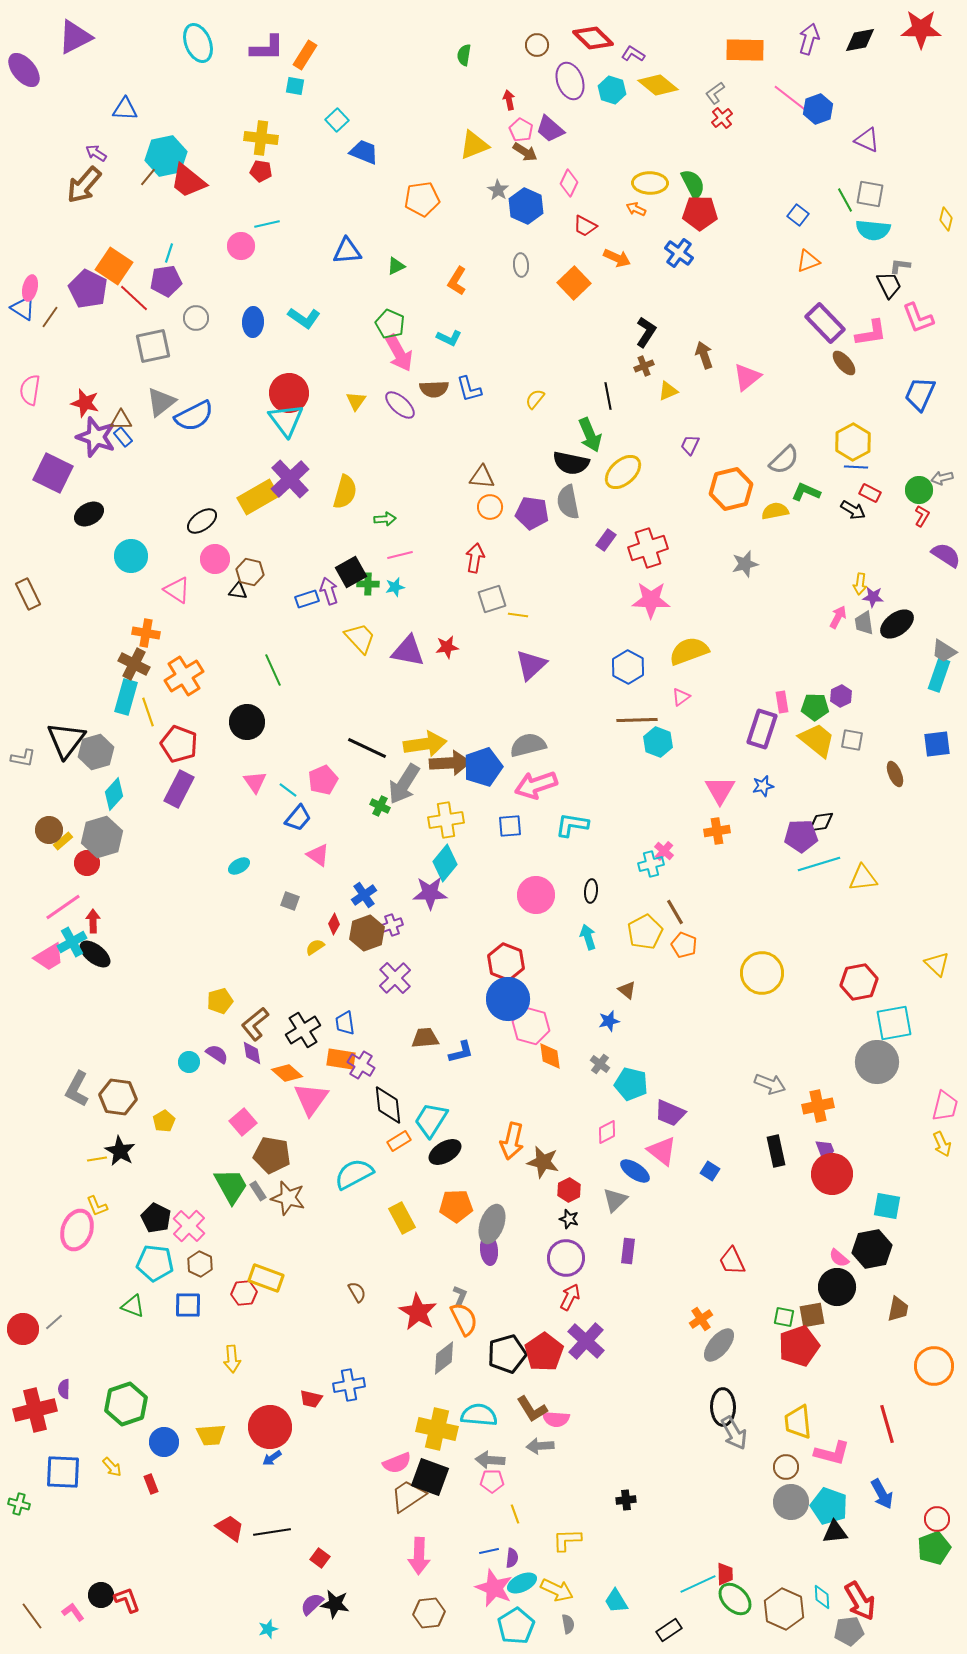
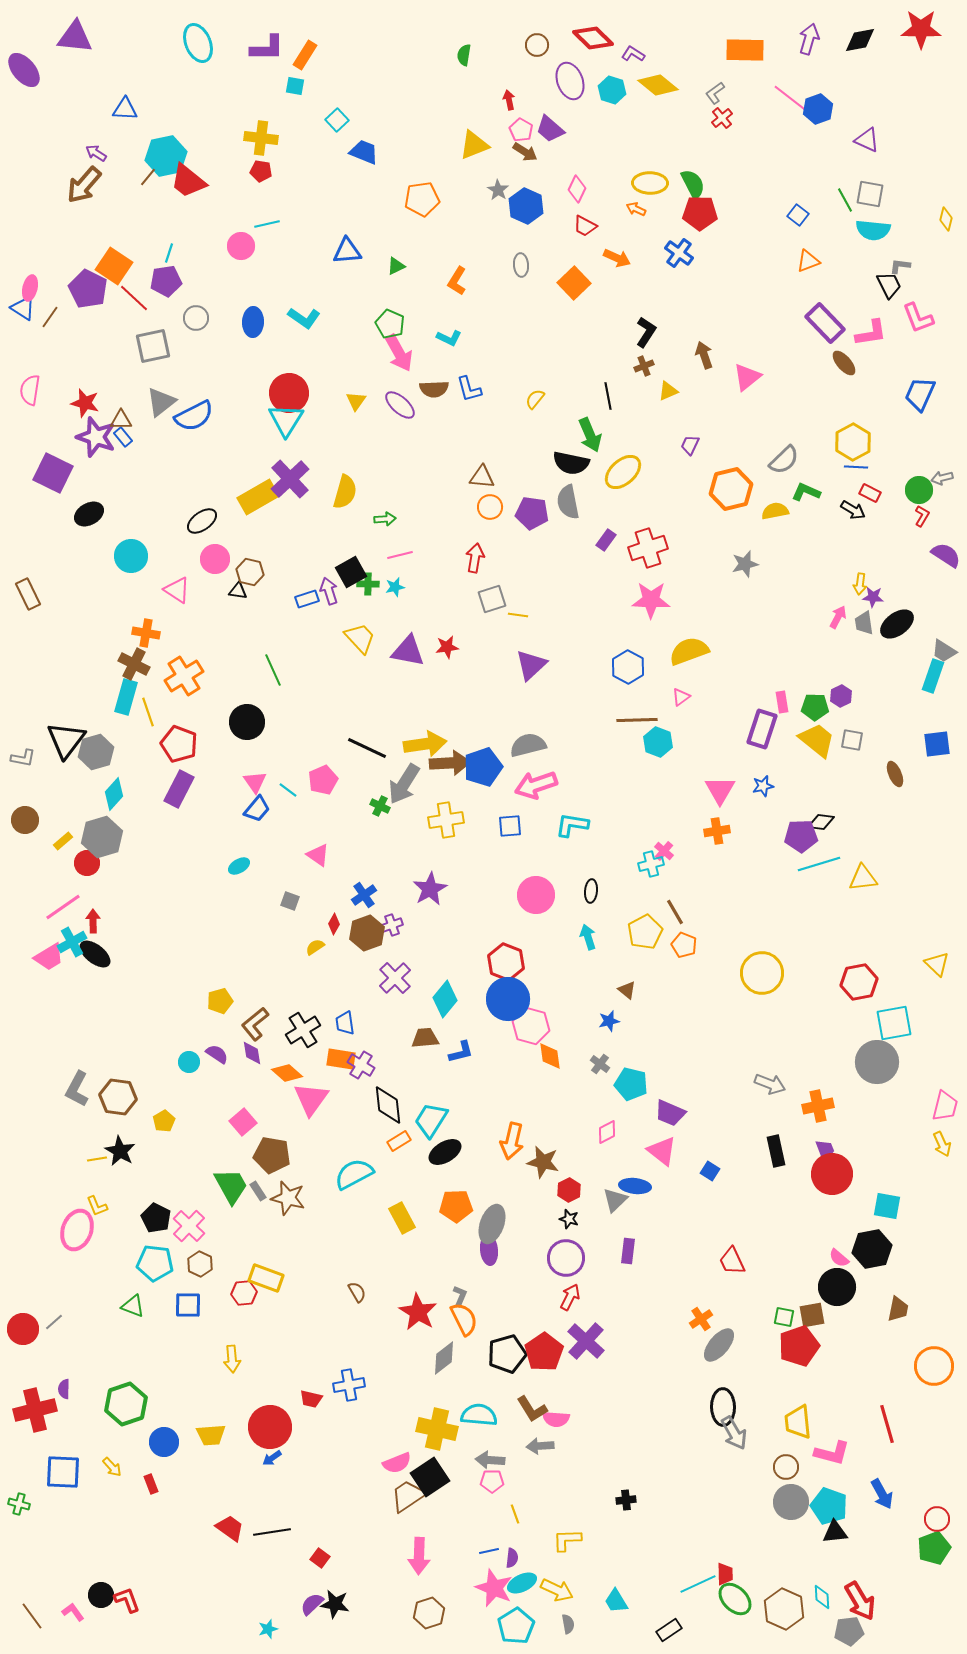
purple triangle at (75, 37): rotated 33 degrees clockwise
pink diamond at (569, 183): moved 8 px right, 6 px down
cyan triangle at (286, 420): rotated 9 degrees clockwise
cyan rectangle at (939, 675): moved 6 px left, 1 px down
blue trapezoid at (298, 818): moved 41 px left, 9 px up
black diamond at (821, 822): rotated 16 degrees clockwise
brown circle at (49, 830): moved 24 px left, 10 px up
cyan diamond at (445, 863): moved 136 px down
purple star at (430, 893): moved 4 px up; rotated 28 degrees counterclockwise
blue ellipse at (635, 1171): moved 15 px down; rotated 28 degrees counterclockwise
black square at (430, 1477): rotated 36 degrees clockwise
brown hexagon at (429, 1613): rotated 12 degrees counterclockwise
